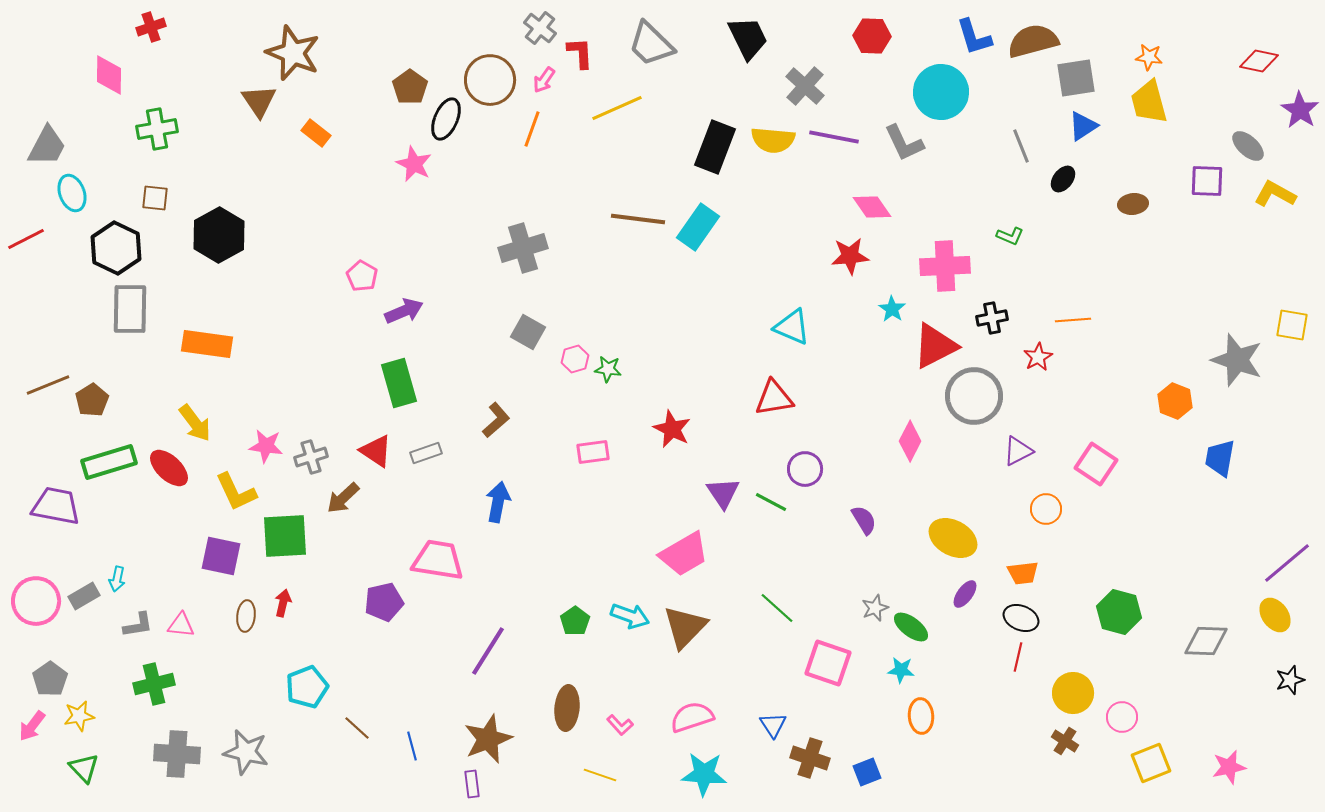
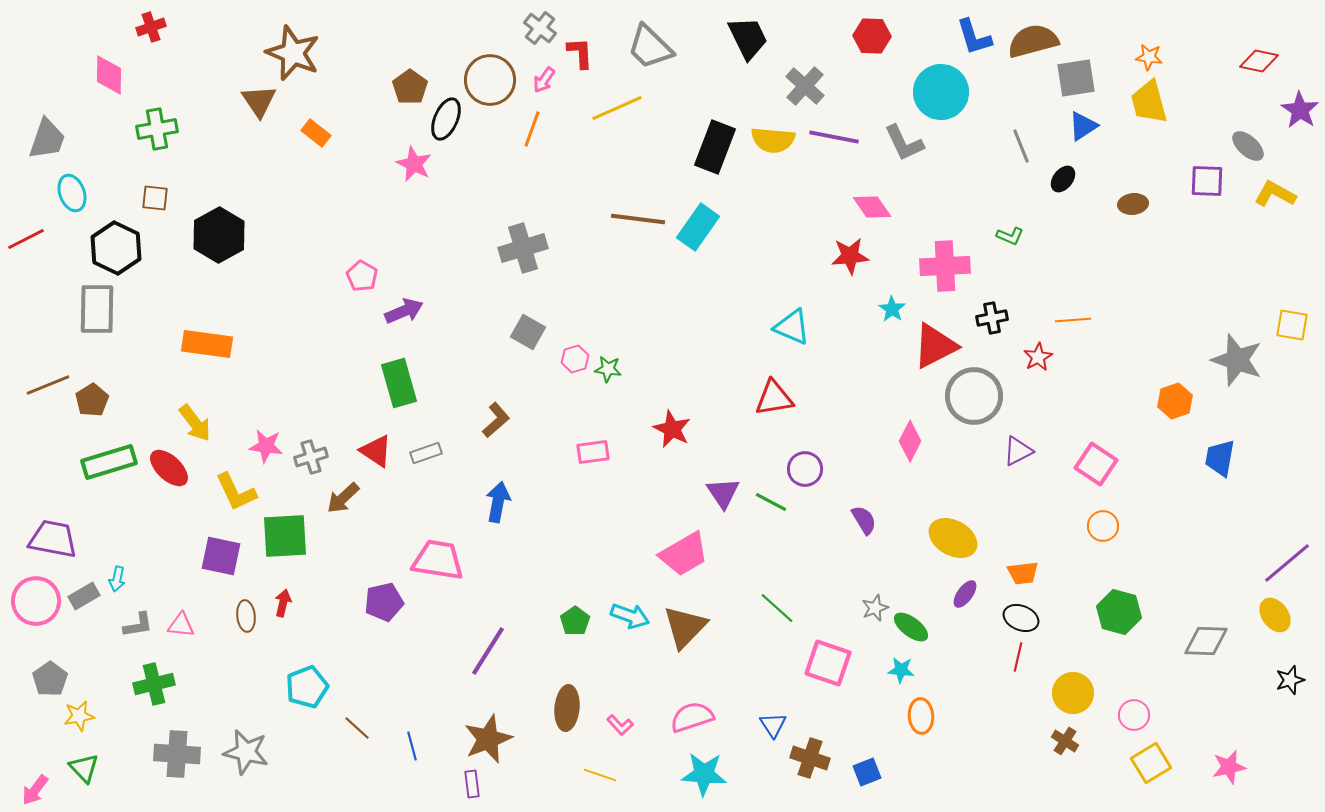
gray trapezoid at (651, 44): moved 1 px left, 3 px down
gray trapezoid at (47, 146): moved 7 px up; rotated 9 degrees counterclockwise
gray rectangle at (130, 309): moved 33 px left
orange hexagon at (1175, 401): rotated 20 degrees clockwise
purple trapezoid at (56, 506): moved 3 px left, 33 px down
orange circle at (1046, 509): moved 57 px right, 17 px down
brown ellipse at (246, 616): rotated 12 degrees counterclockwise
pink circle at (1122, 717): moved 12 px right, 2 px up
pink arrow at (32, 726): moved 3 px right, 64 px down
yellow square at (1151, 763): rotated 9 degrees counterclockwise
